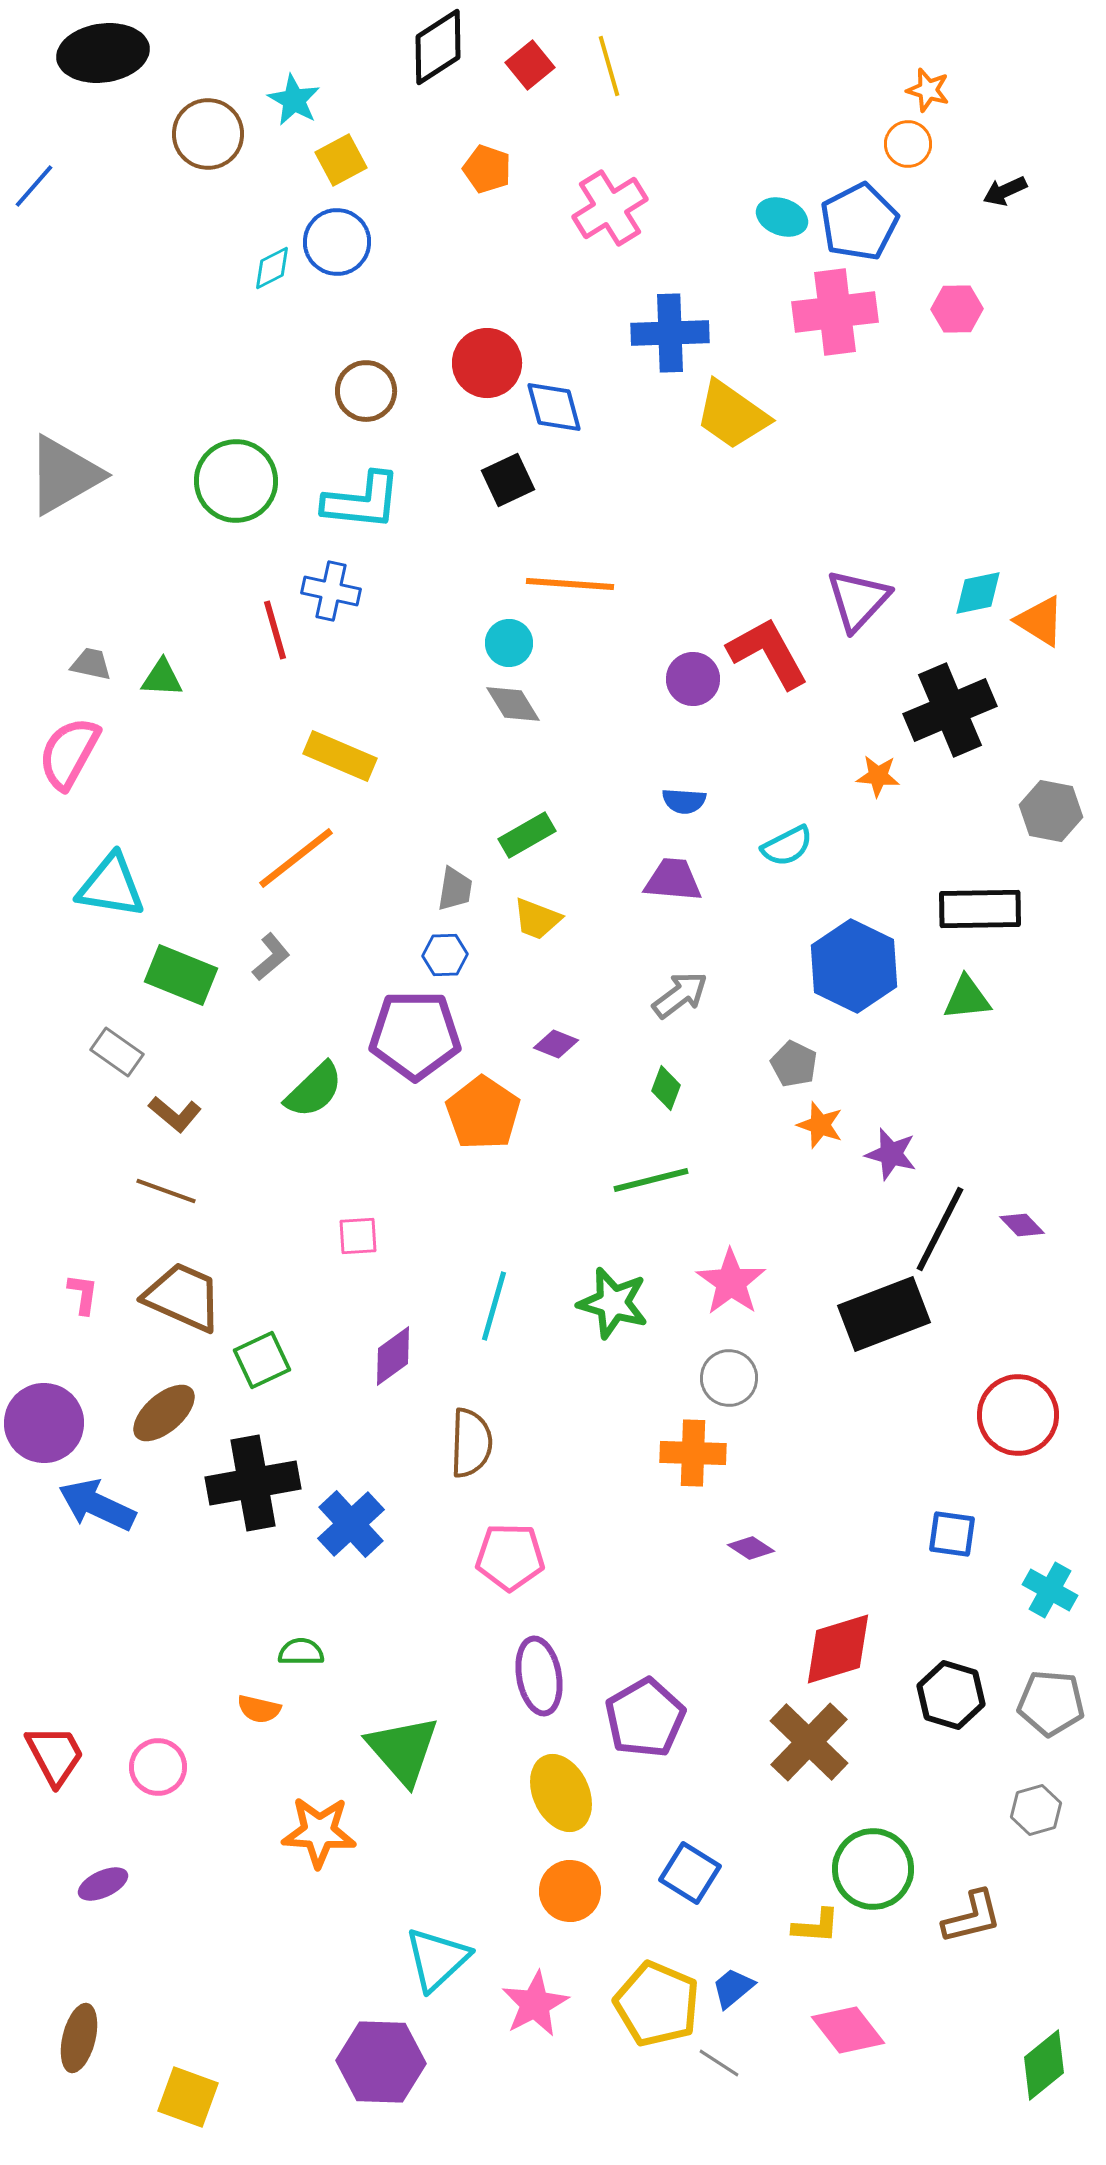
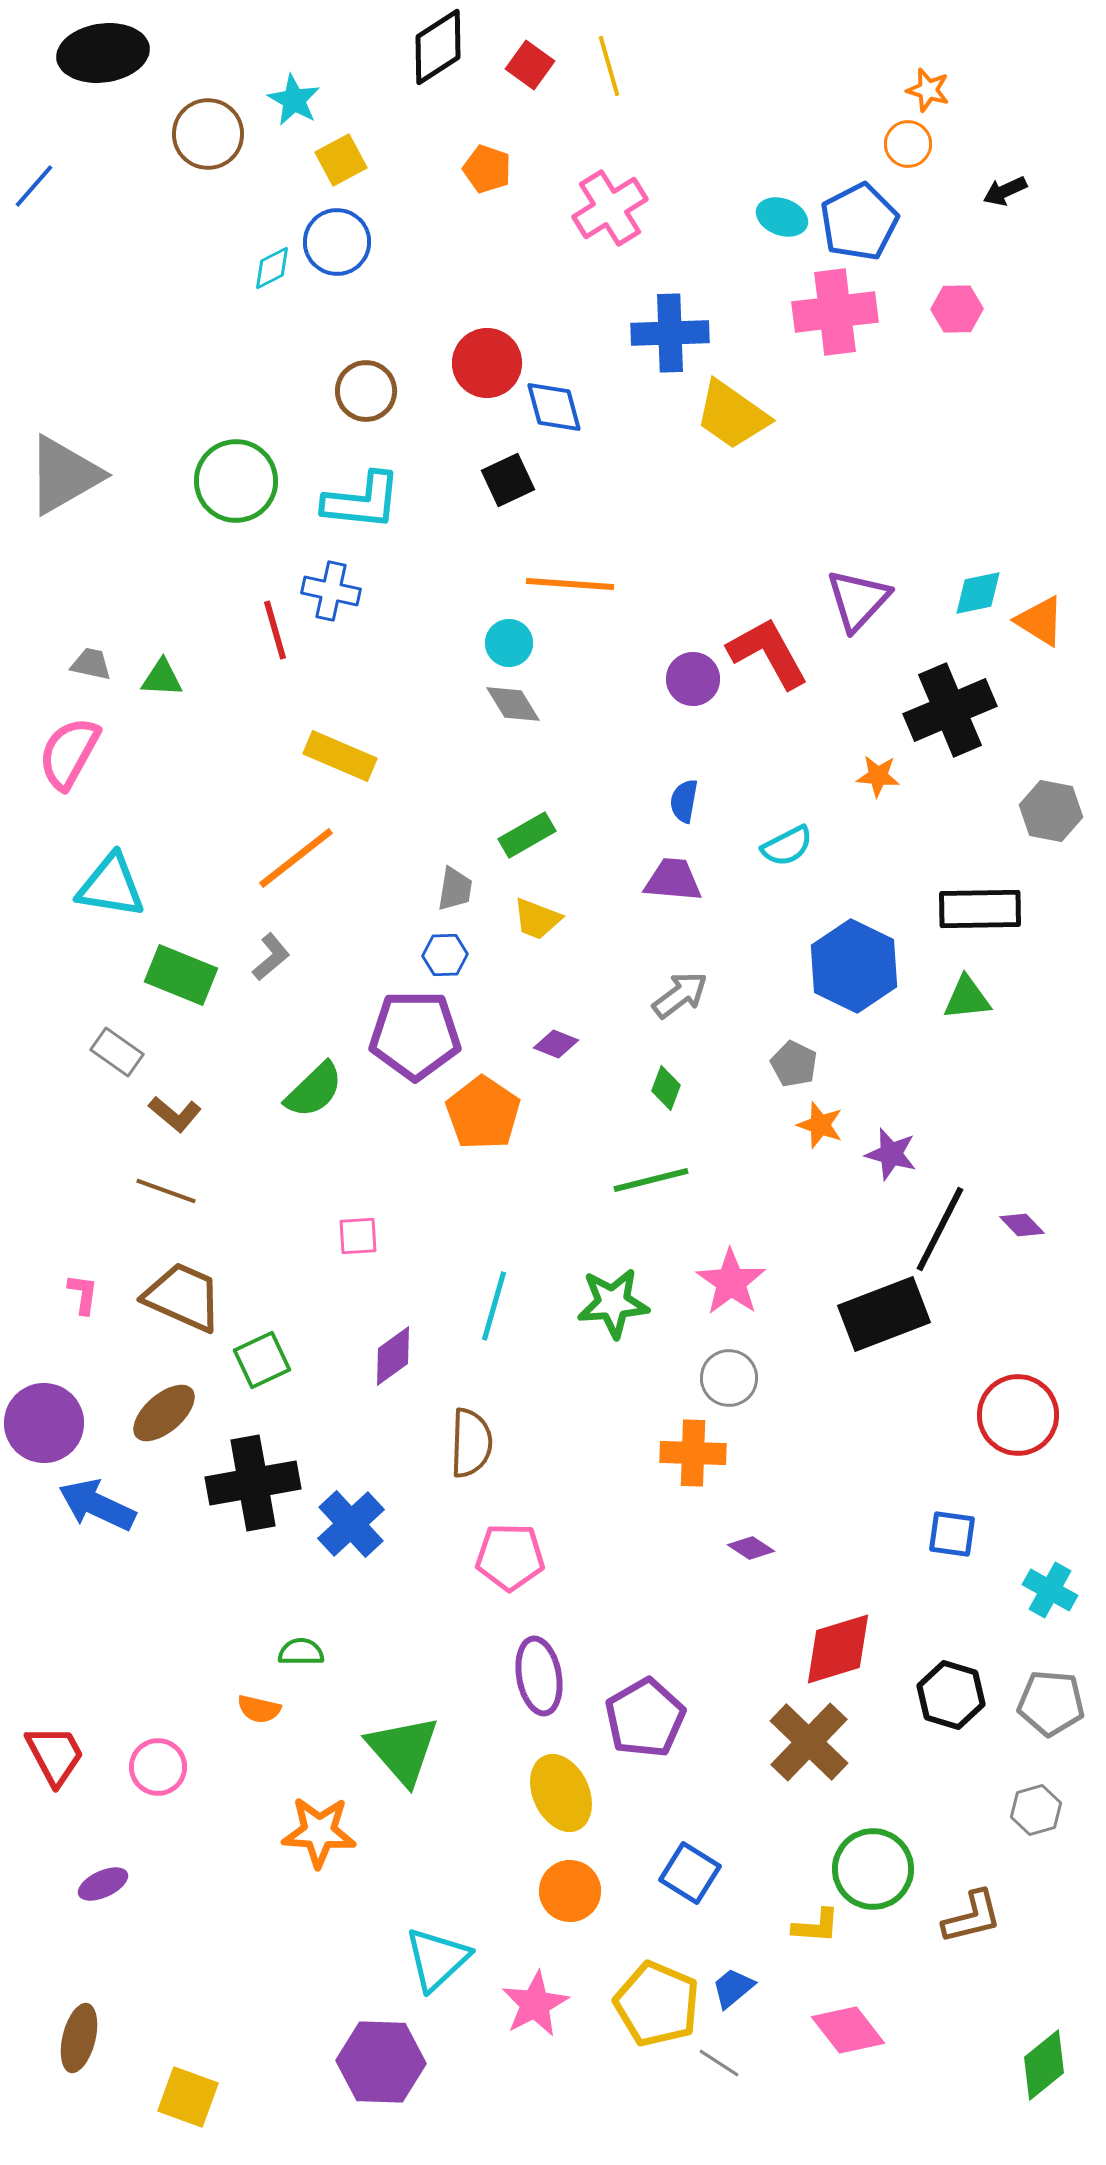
red square at (530, 65): rotated 15 degrees counterclockwise
blue semicircle at (684, 801): rotated 96 degrees clockwise
green star at (613, 1303): rotated 20 degrees counterclockwise
